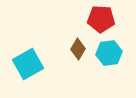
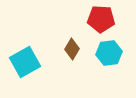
brown diamond: moved 6 px left
cyan square: moved 3 px left, 2 px up
